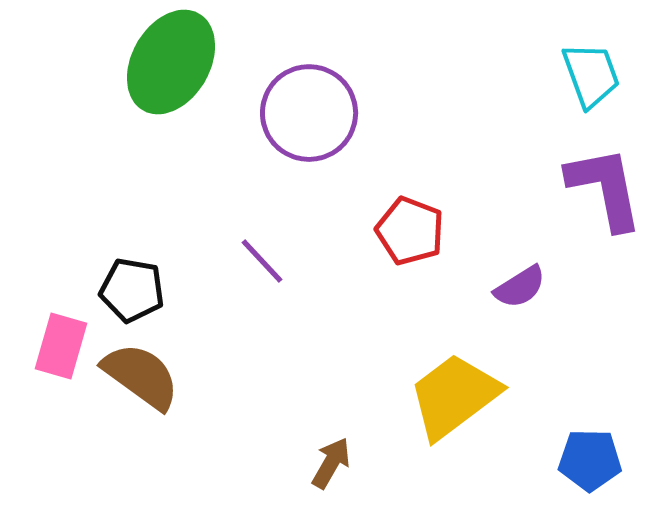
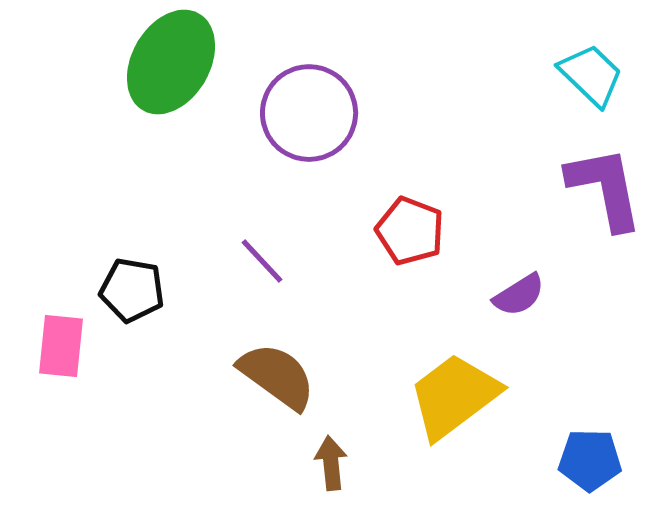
cyan trapezoid: rotated 26 degrees counterclockwise
purple semicircle: moved 1 px left, 8 px down
pink rectangle: rotated 10 degrees counterclockwise
brown semicircle: moved 136 px right
brown arrow: rotated 36 degrees counterclockwise
